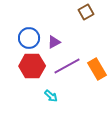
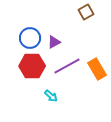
blue circle: moved 1 px right
